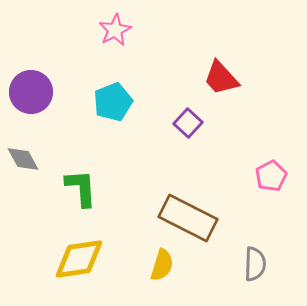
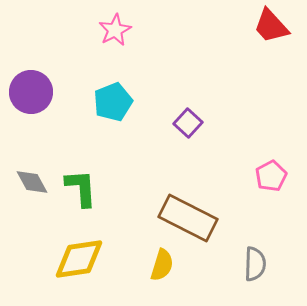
red trapezoid: moved 50 px right, 52 px up
gray diamond: moved 9 px right, 23 px down
